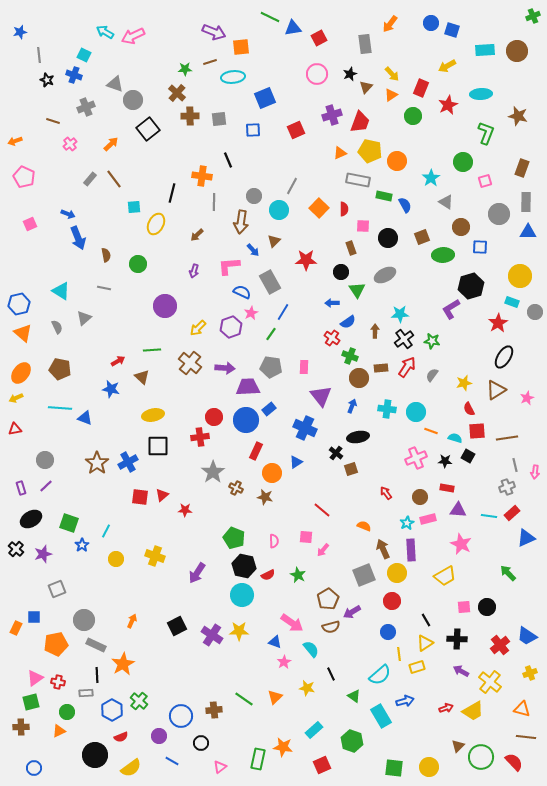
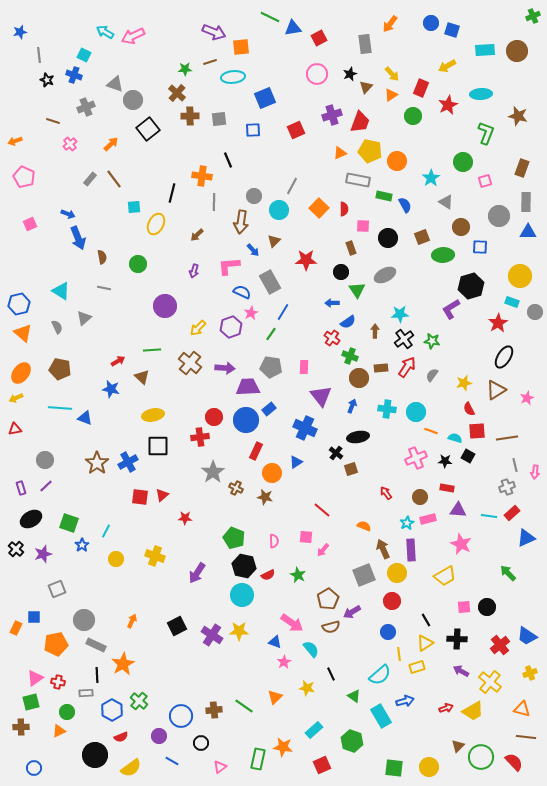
gray circle at (499, 214): moved 2 px down
brown semicircle at (106, 255): moved 4 px left, 2 px down
red star at (185, 510): moved 8 px down
green line at (244, 699): moved 7 px down
